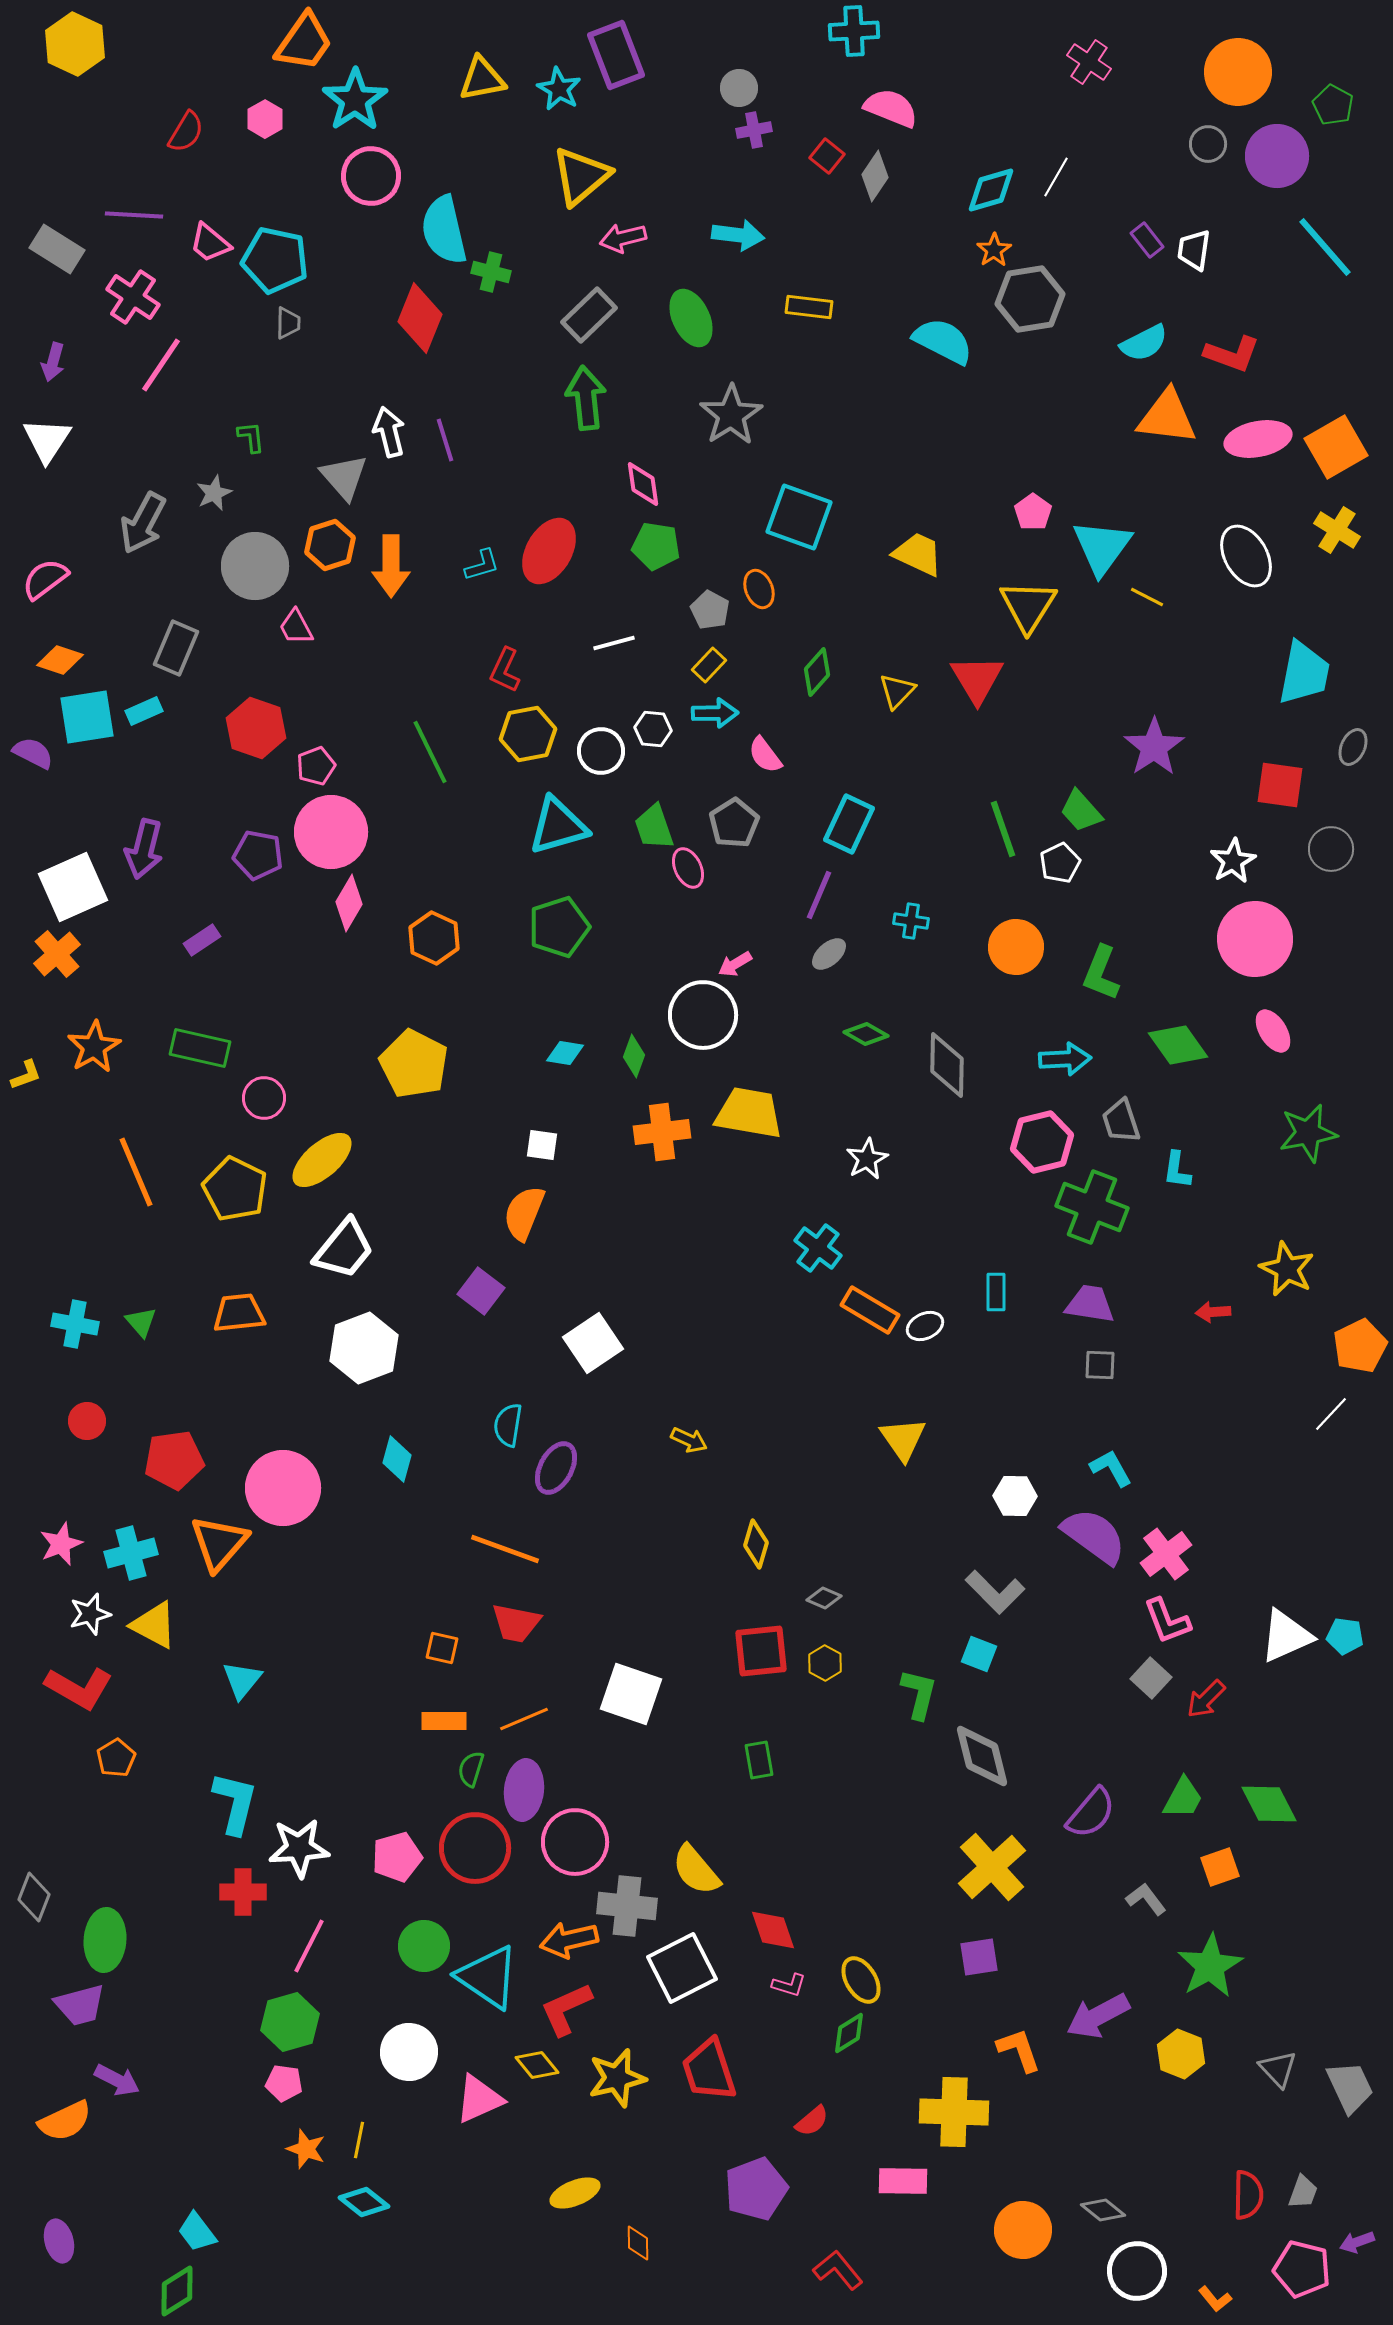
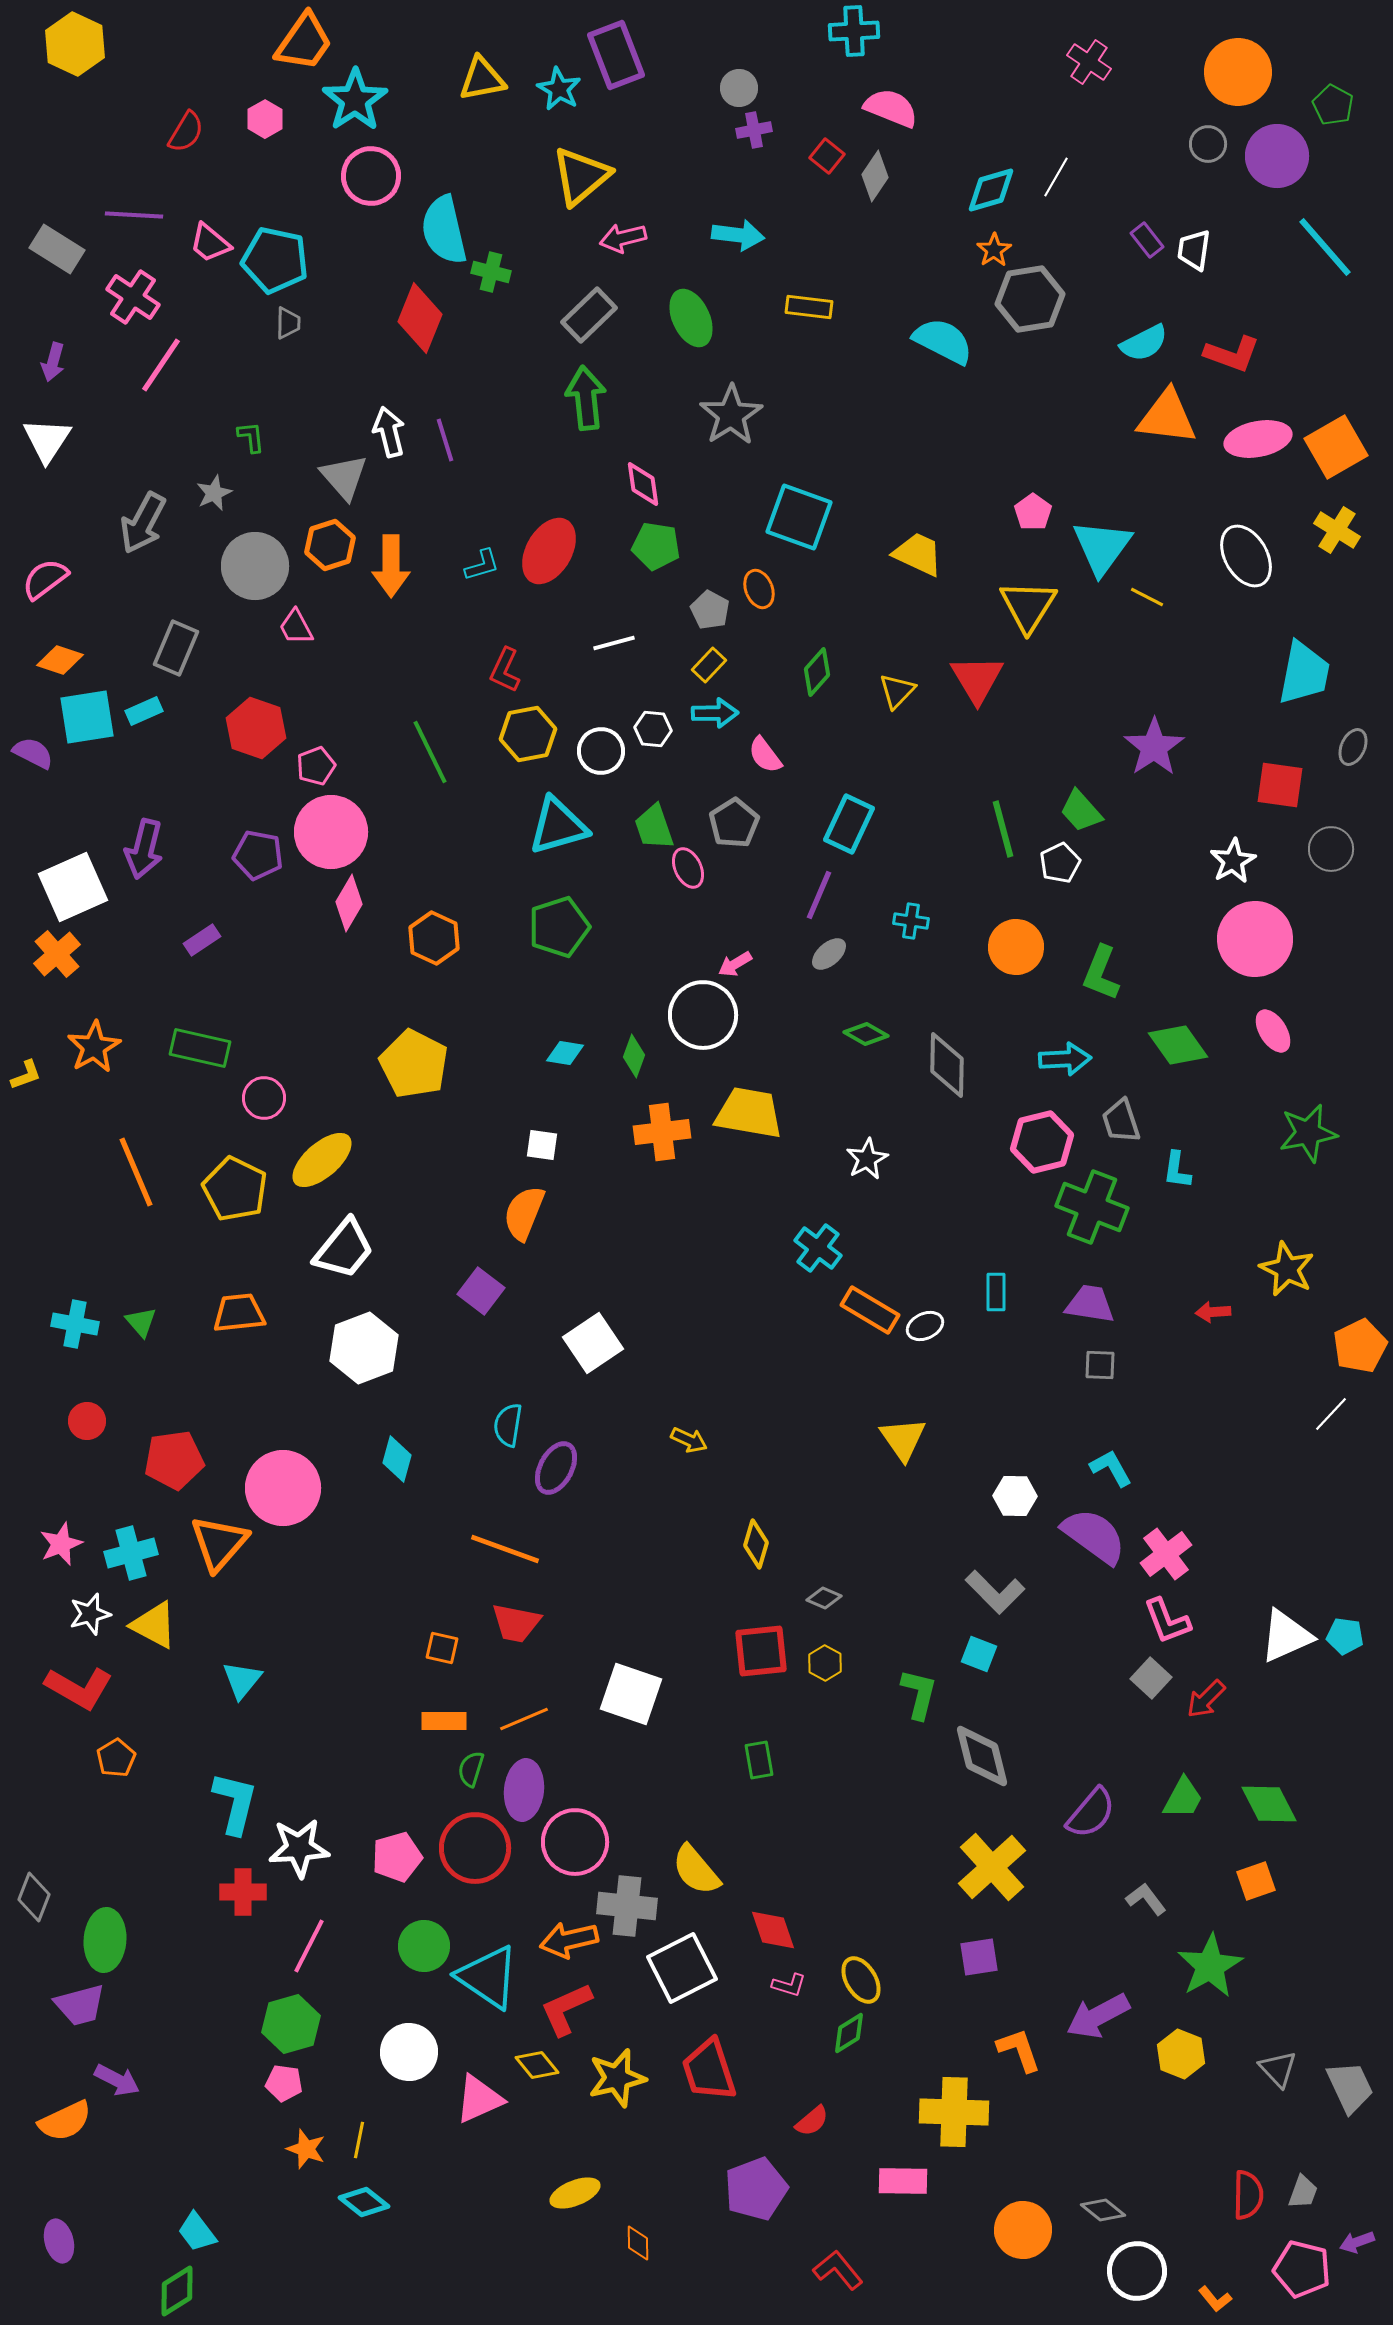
green line at (1003, 829): rotated 4 degrees clockwise
orange square at (1220, 1867): moved 36 px right, 14 px down
green hexagon at (290, 2022): moved 1 px right, 2 px down
